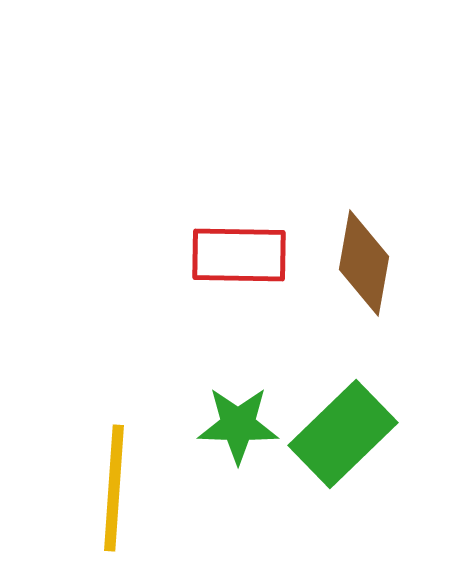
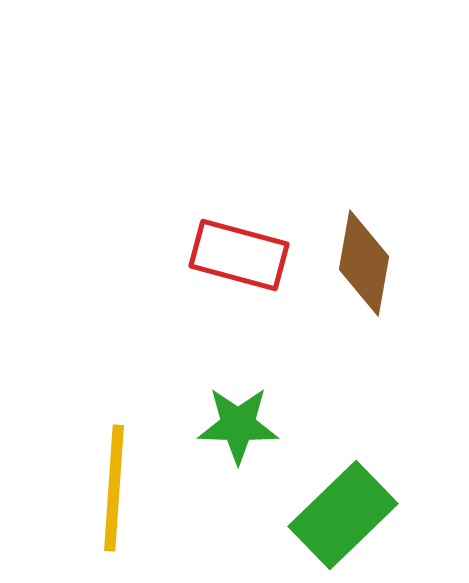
red rectangle: rotated 14 degrees clockwise
green rectangle: moved 81 px down
